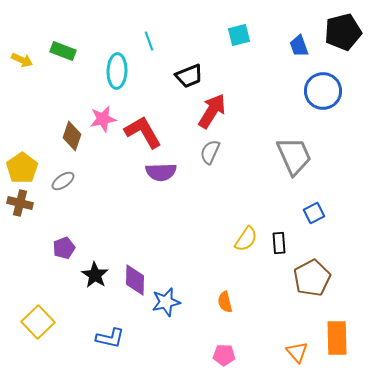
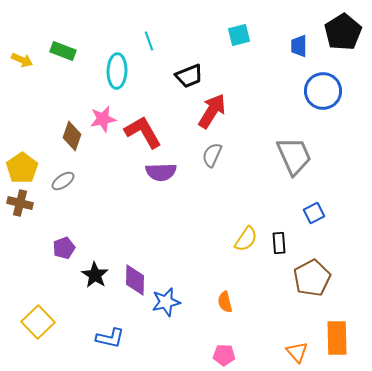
black pentagon: rotated 18 degrees counterclockwise
blue trapezoid: rotated 20 degrees clockwise
gray semicircle: moved 2 px right, 3 px down
